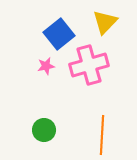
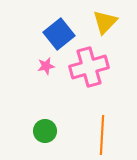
pink cross: moved 2 px down
green circle: moved 1 px right, 1 px down
